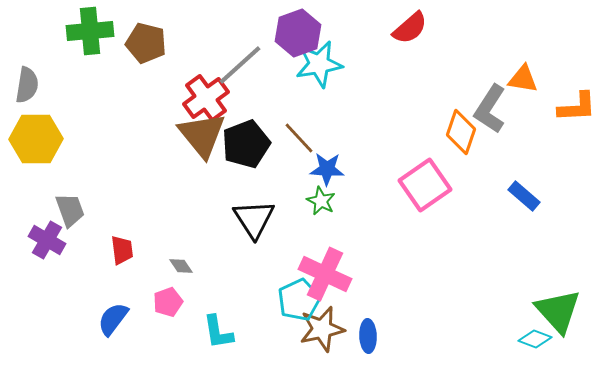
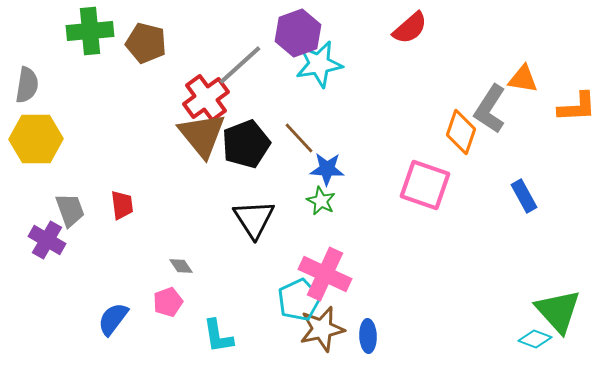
pink square: rotated 36 degrees counterclockwise
blue rectangle: rotated 20 degrees clockwise
red trapezoid: moved 45 px up
cyan L-shape: moved 4 px down
